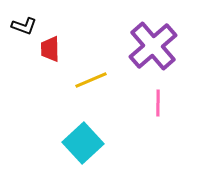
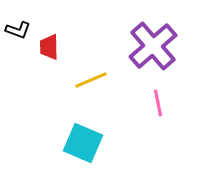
black L-shape: moved 6 px left, 4 px down
red trapezoid: moved 1 px left, 2 px up
pink line: rotated 12 degrees counterclockwise
cyan square: rotated 24 degrees counterclockwise
